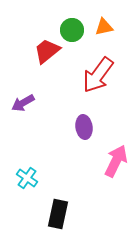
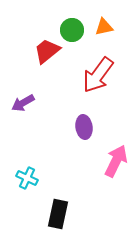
cyan cross: rotated 10 degrees counterclockwise
